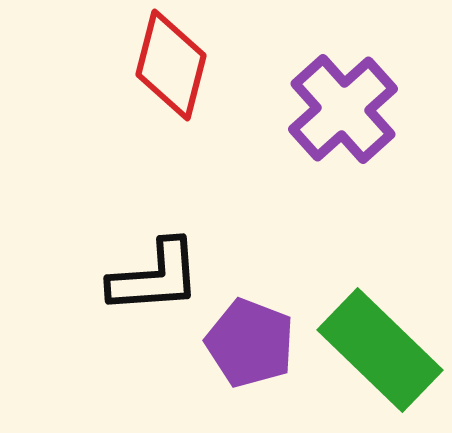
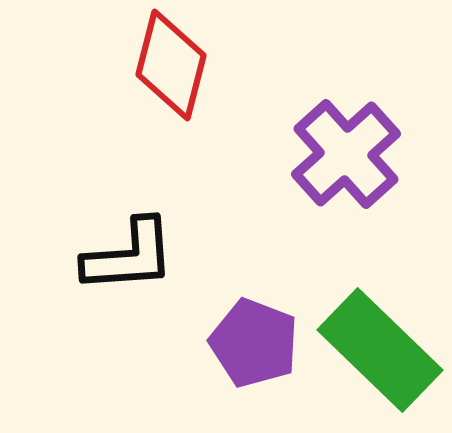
purple cross: moved 3 px right, 45 px down
black L-shape: moved 26 px left, 21 px up
purple pentagon: moved 4 px right
